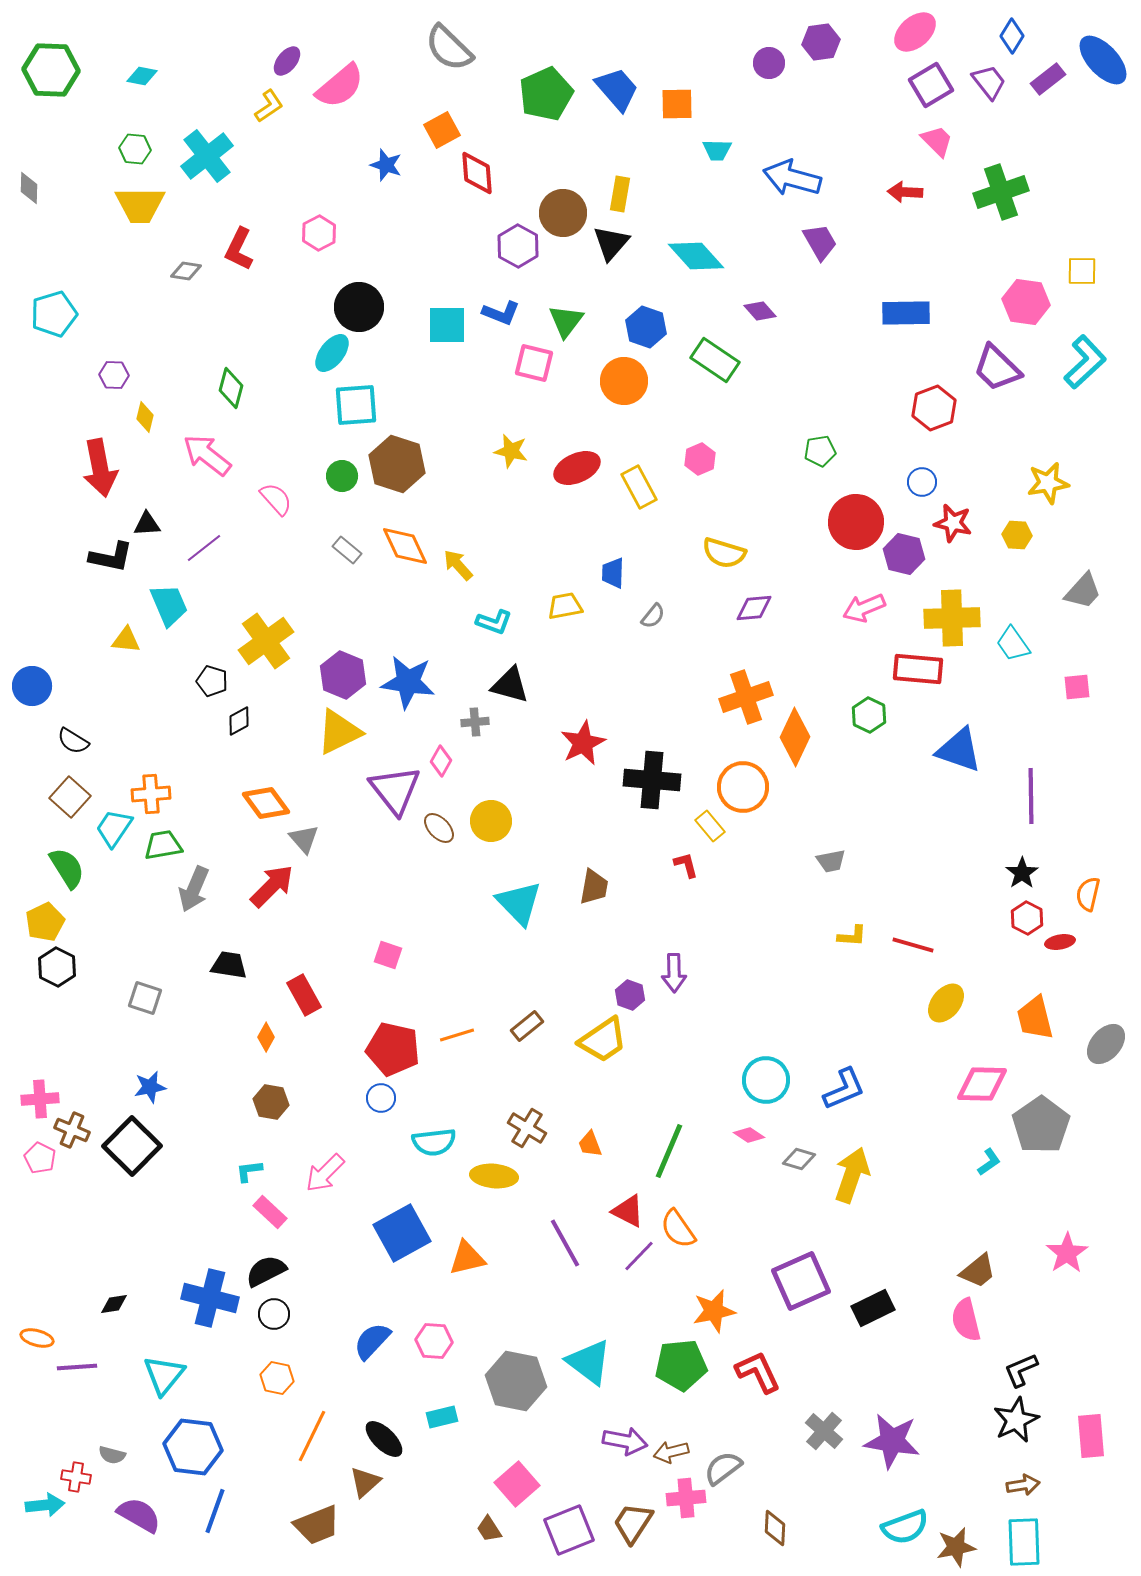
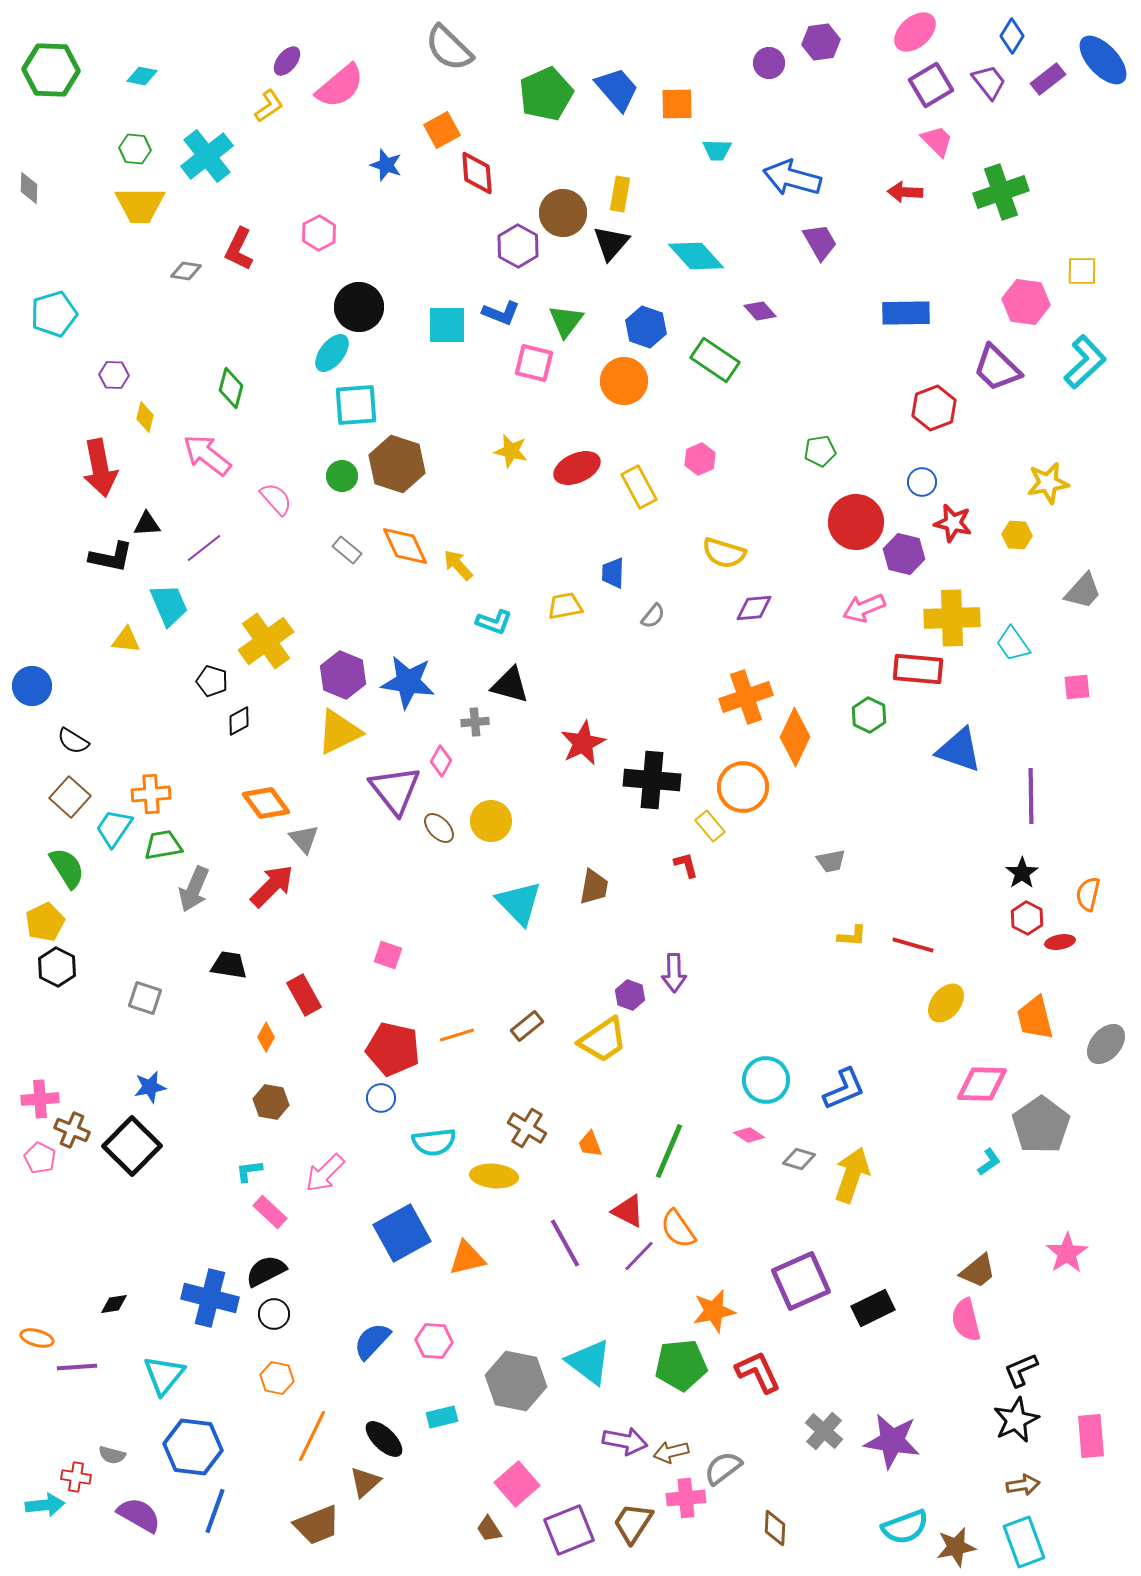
cyan rectangle at (1024, 1542): rotated 18 degrees counterclockwise
